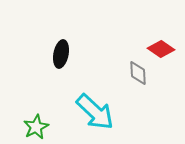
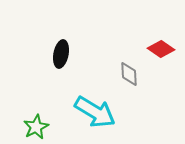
gray diamond: moved 9 px left, 1 px down
cyan arrow: rotated 12 degrees counterclockwise
